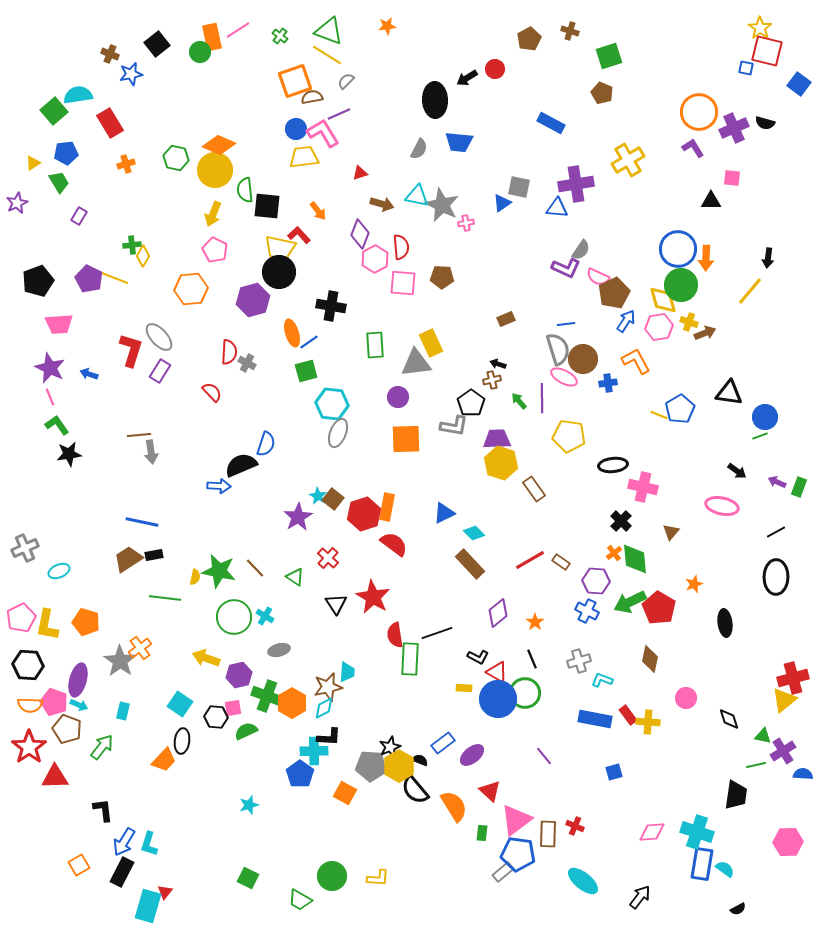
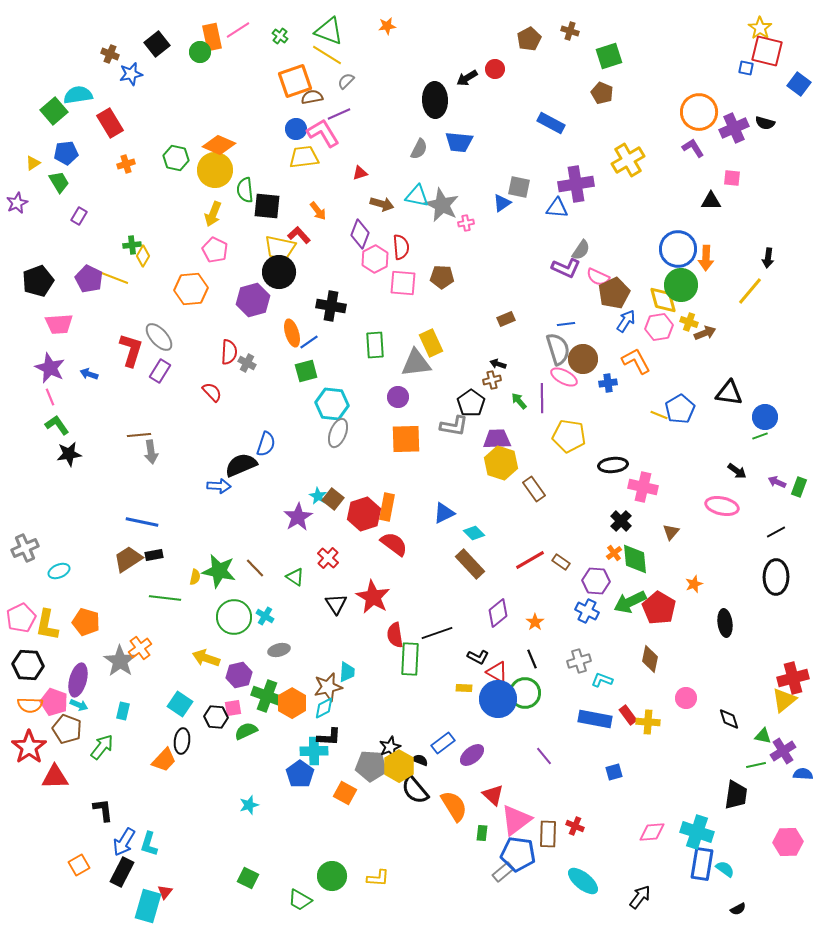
red triangle at (490, 791): moved 3 px right, 4 px down
